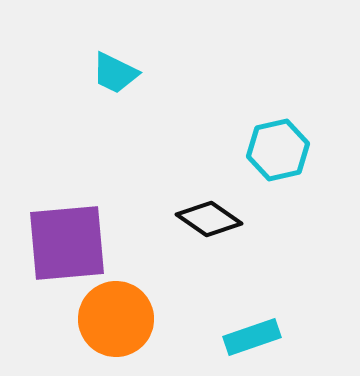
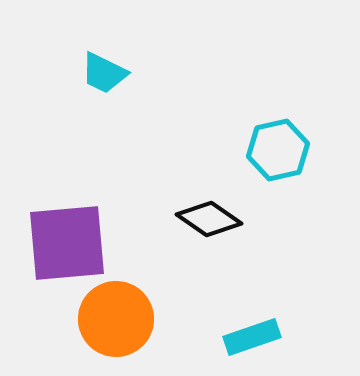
cyan trapezoid: moved 11 px left
